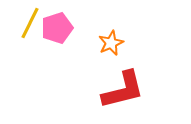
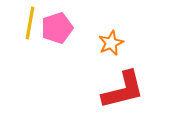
yellow line: rotated 16 degrees counterclockwise
